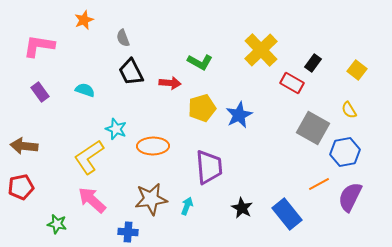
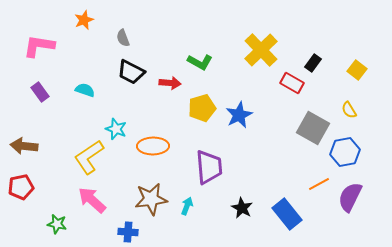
black trapezoid: rotated 36 degrees counterclockwise
